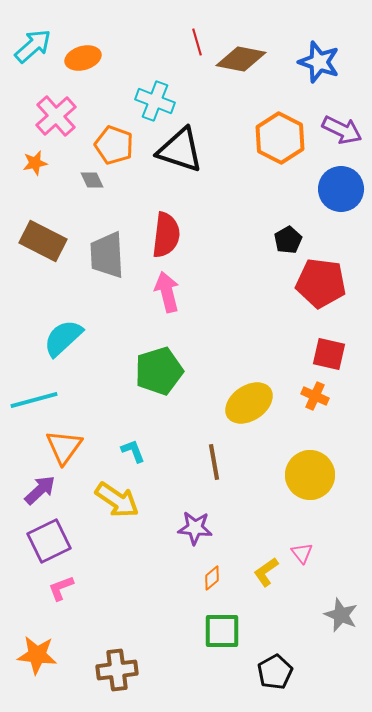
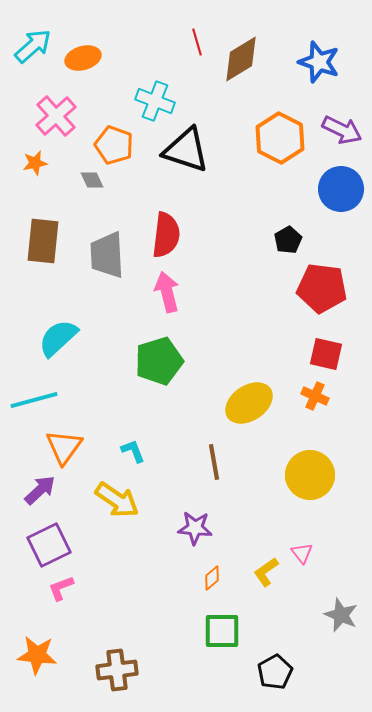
brown diamond at (241, 59): rotated 42 degrees counterclockwise
black triangle at (180, 150): moved 6 px right
brown rectangle at (43, 241): rotated 69 degrees clockwise
red pentagon at (321, 283): moved 1 px right, 5 px down
cyan semicircle at (63, 338): moved 5 px left
red square at (329, 354): moved 3 px left
green pentagon at (159, 371): moved 10 px up
purple square at (49, 541): moved 4 px down
